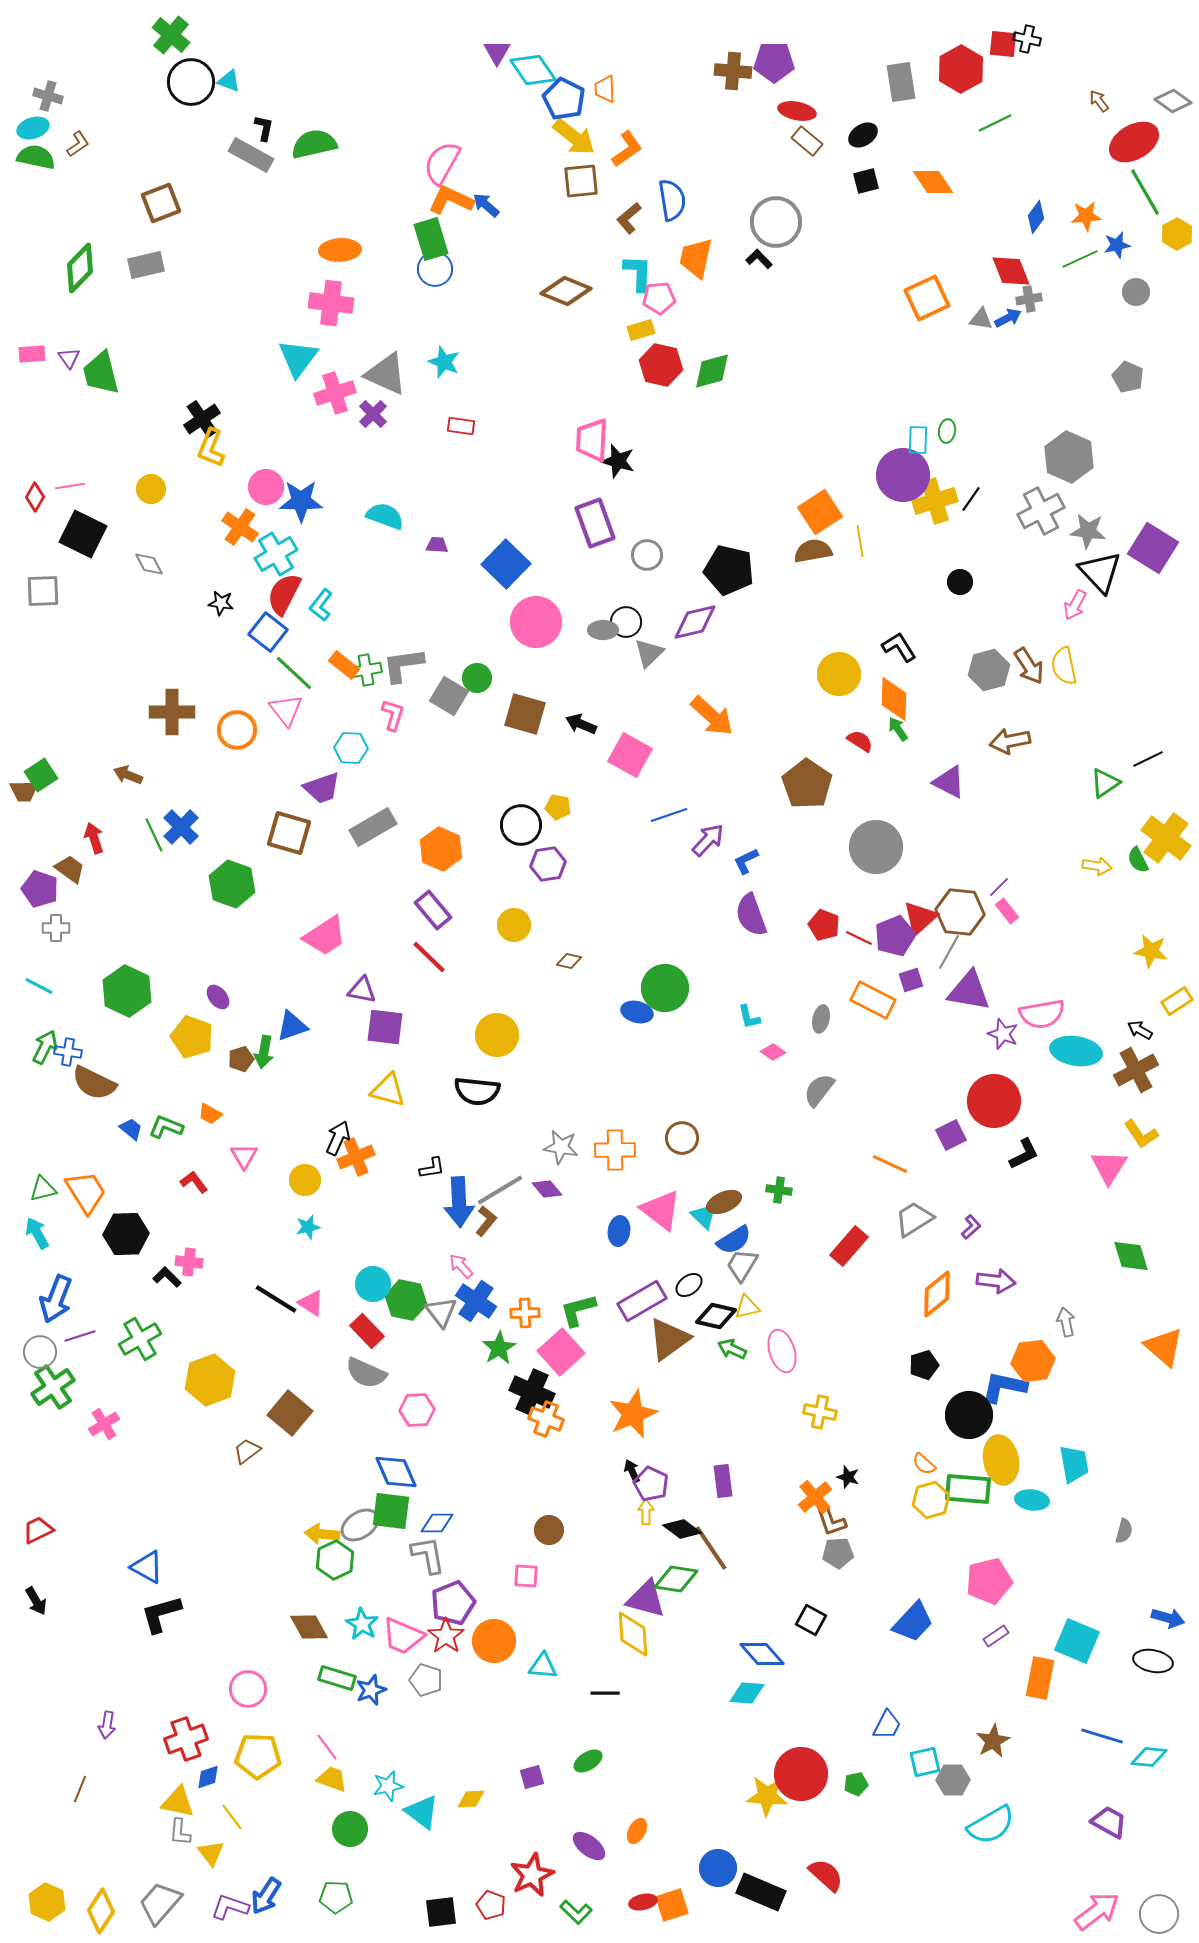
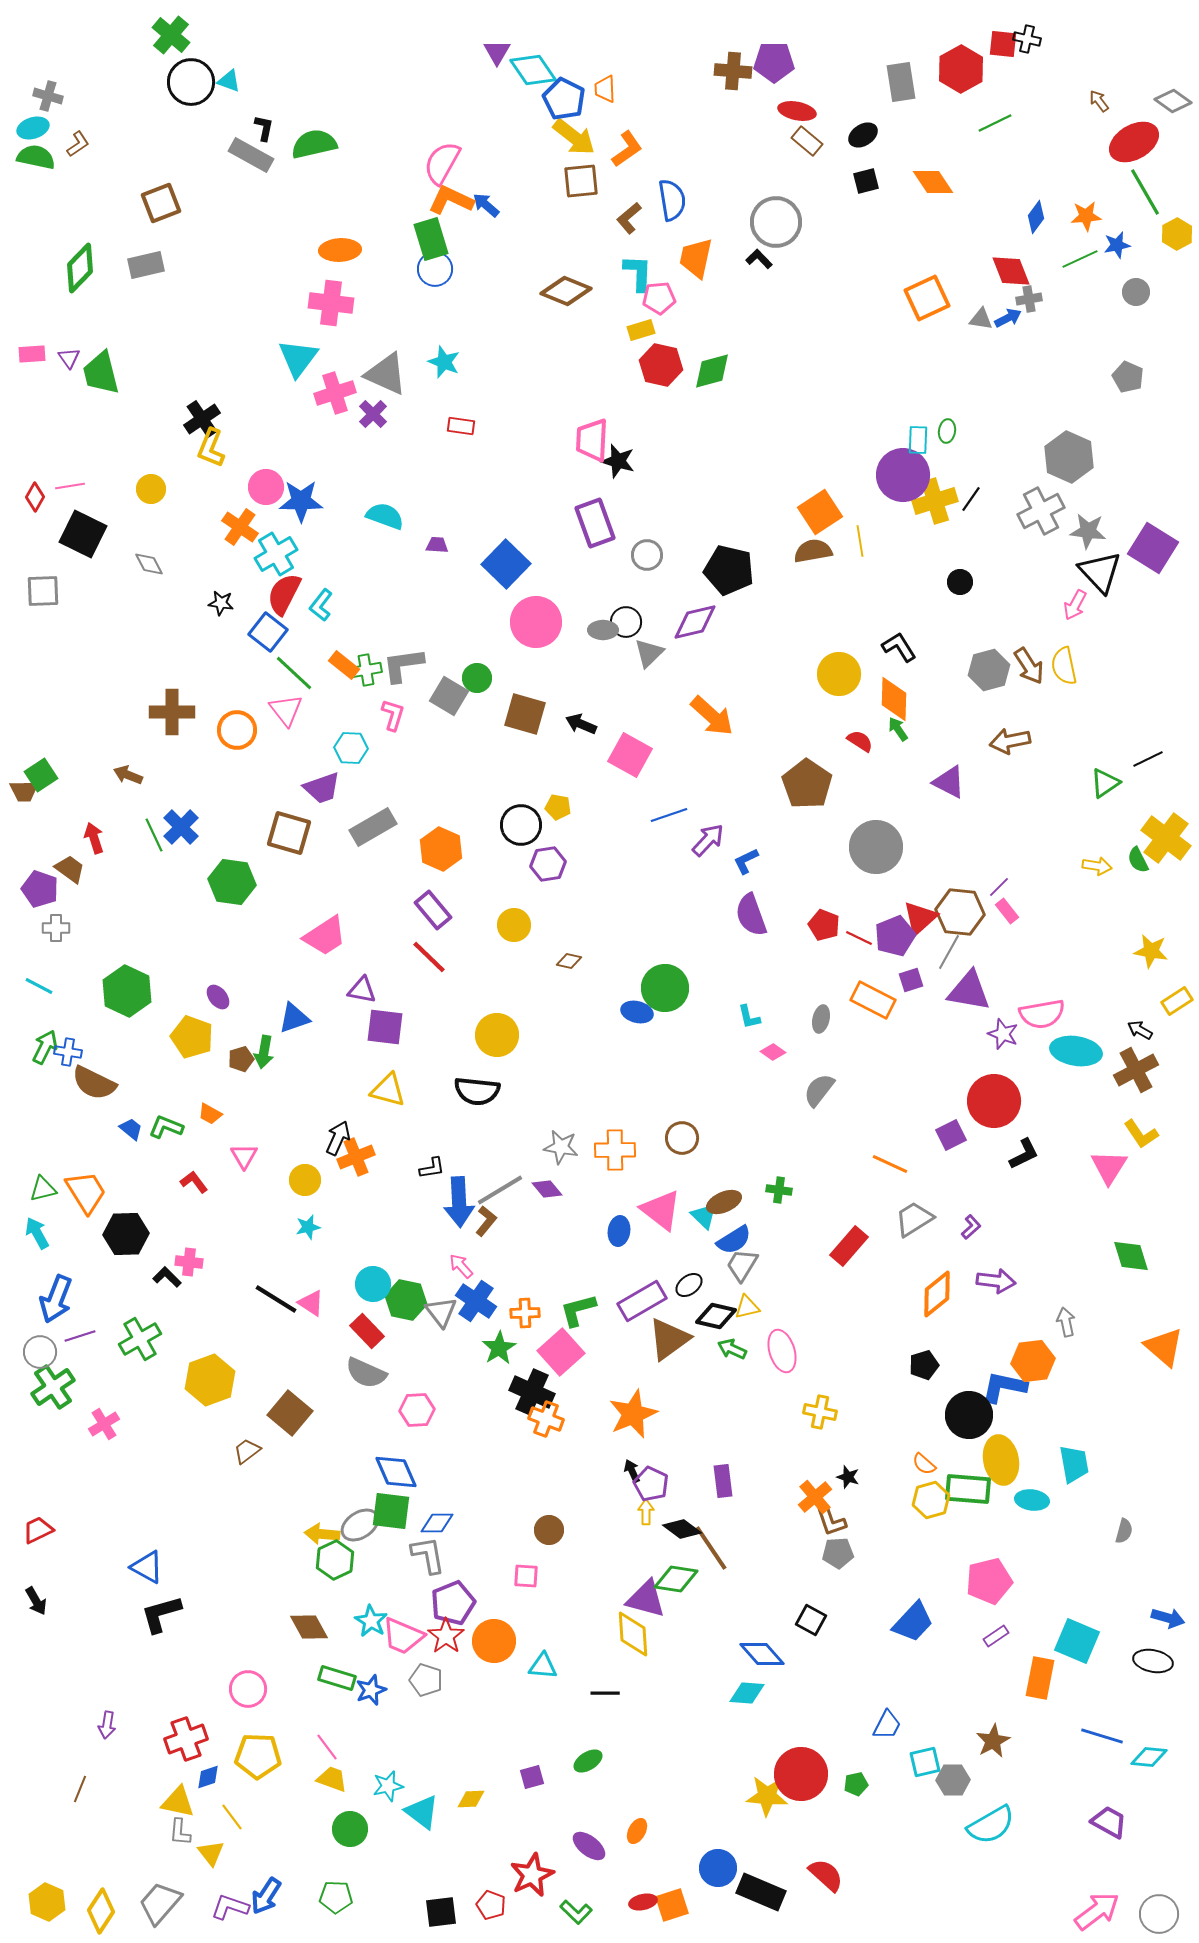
green hexagon at (232, 884): moved 2 px up; rotated 12 degrees counterclockwise
blue triangle at (292, 1026): moved 2 px right, 8 px up
cyan star at (362, 1624): moved 9 px right, 3 px up
